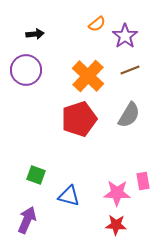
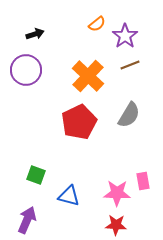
black arrow: rotated 12 degrees counterclockwise
brown line: moved 5 px up
red pentagon: moved 3 px down; rotated 8 degrees counterclockwise
